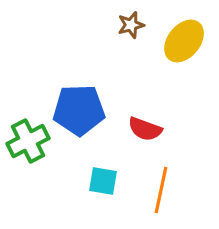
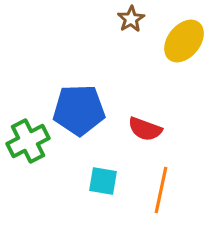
brown star: moved 6 px up; rotated 16 degrees counterclockwise
